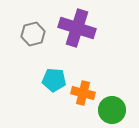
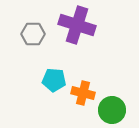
purple cross: moved 3 px up
gray hexagon: rotated 15 degrees clockwise
